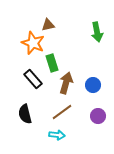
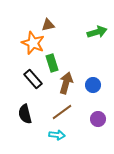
green arrow: rotated 96 degrees counterclockwise
purple circle: moved 3 px down
